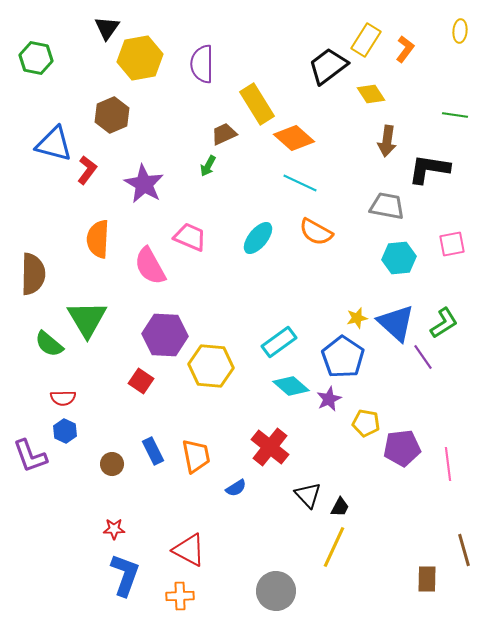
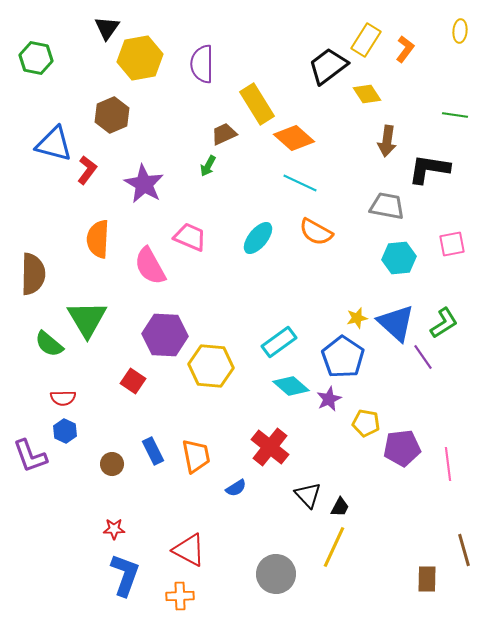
yellow diamond at (371, 94): moved 4 px left
red square at (141, 381): moved 8 px left
gray circle at (276, 591): moved 17 px up
